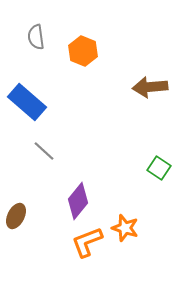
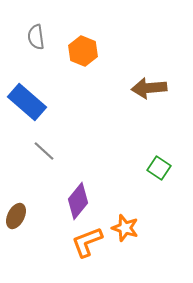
brown arrow: moved 1 px left, 1 px down
